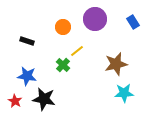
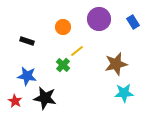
purple circle: moved 4 px right
black star: moved 1 px right, 1 px up
